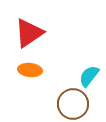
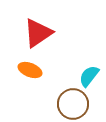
red triangle: moved 9 px right
orange ellipse: rotated 15 degrees clockwise
